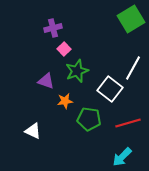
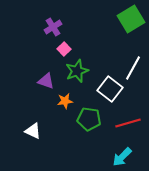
purple cross: moved 1 px up; rotated 18 degrees counterclockwise
